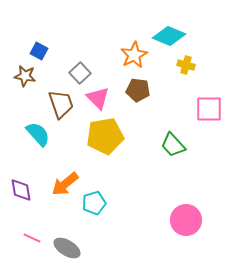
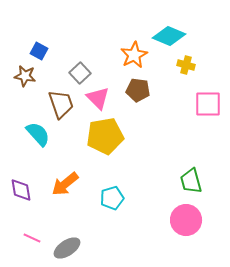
pink square: moved 1 px left, 5 px up
green trapezoid: moved 18 px right, 36 px down; rotated 28 degrees clockwise
cyan pentagon: moved 18 px right, 5 px up
gray ellipse: rotated 64 degrees counterclockwise
